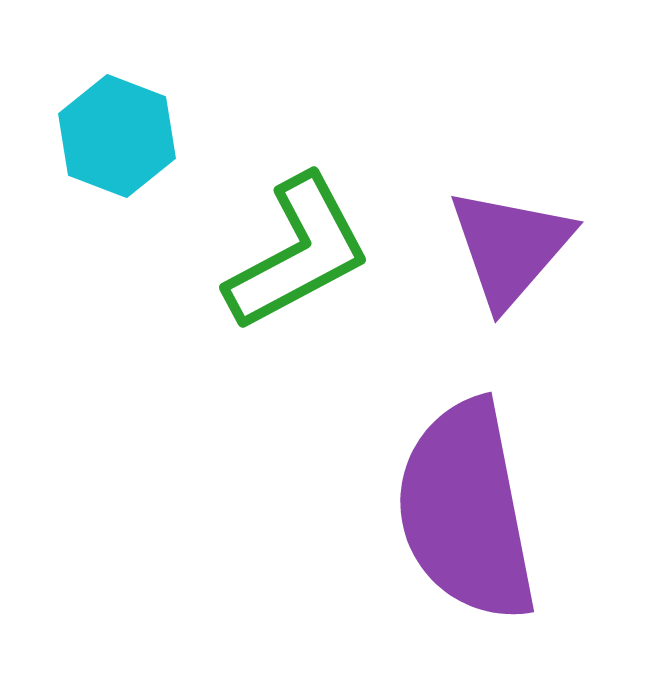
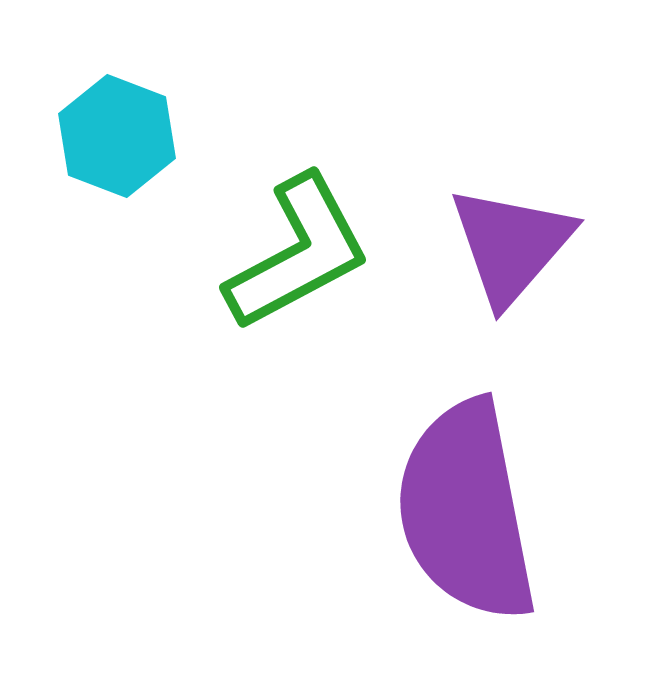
purple triangle: moved 1 px right, 2 px up
